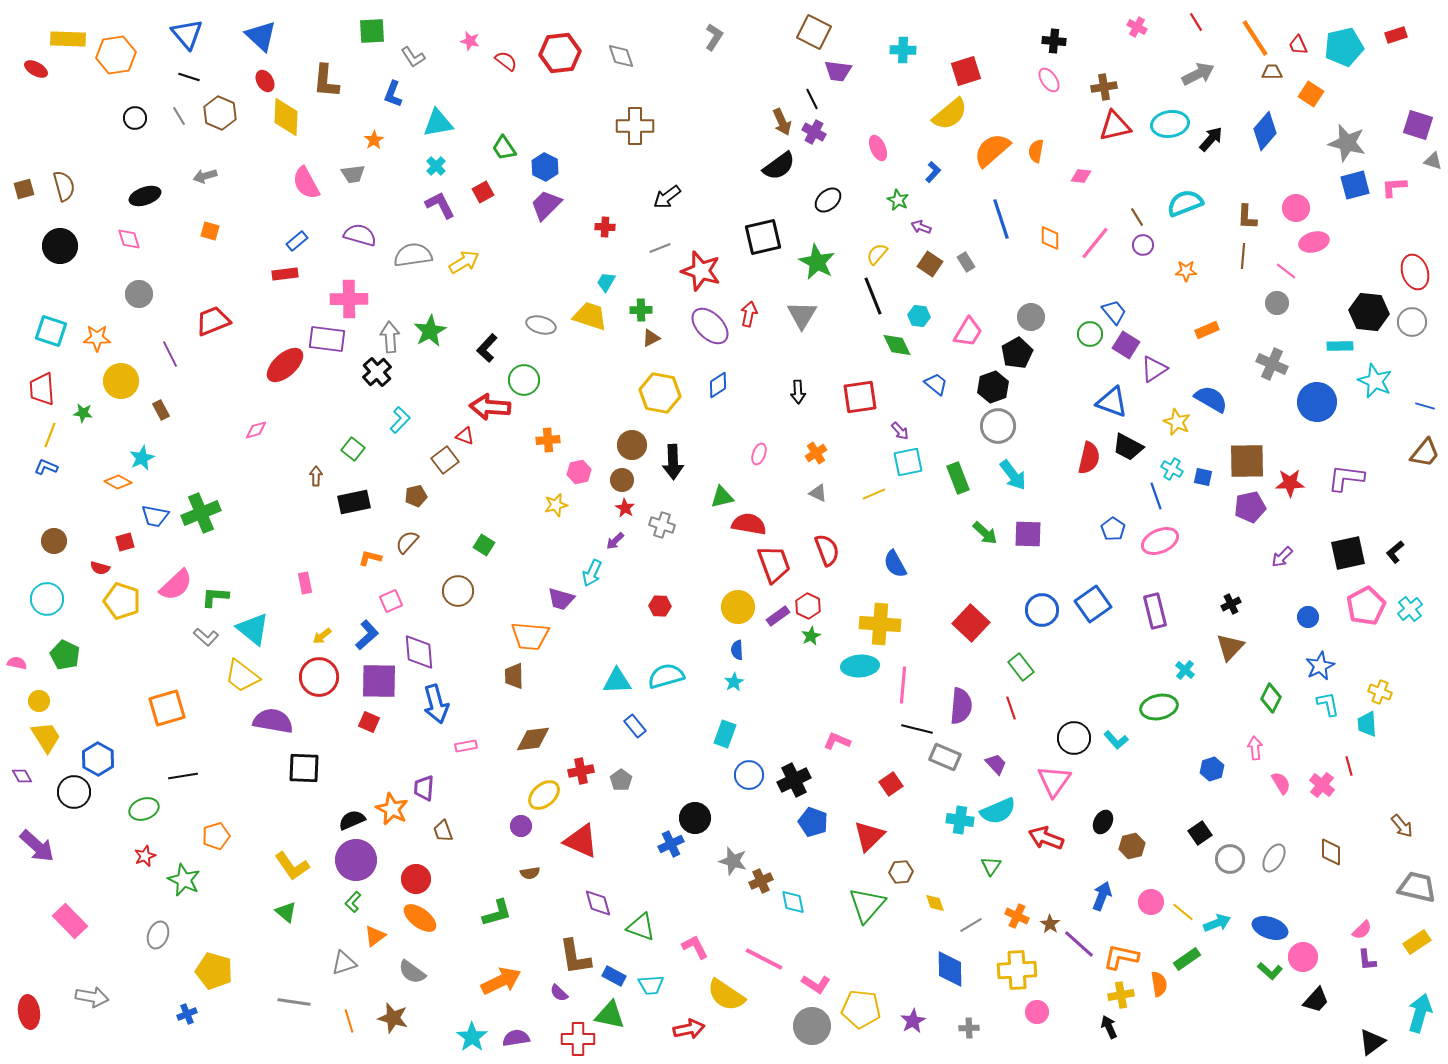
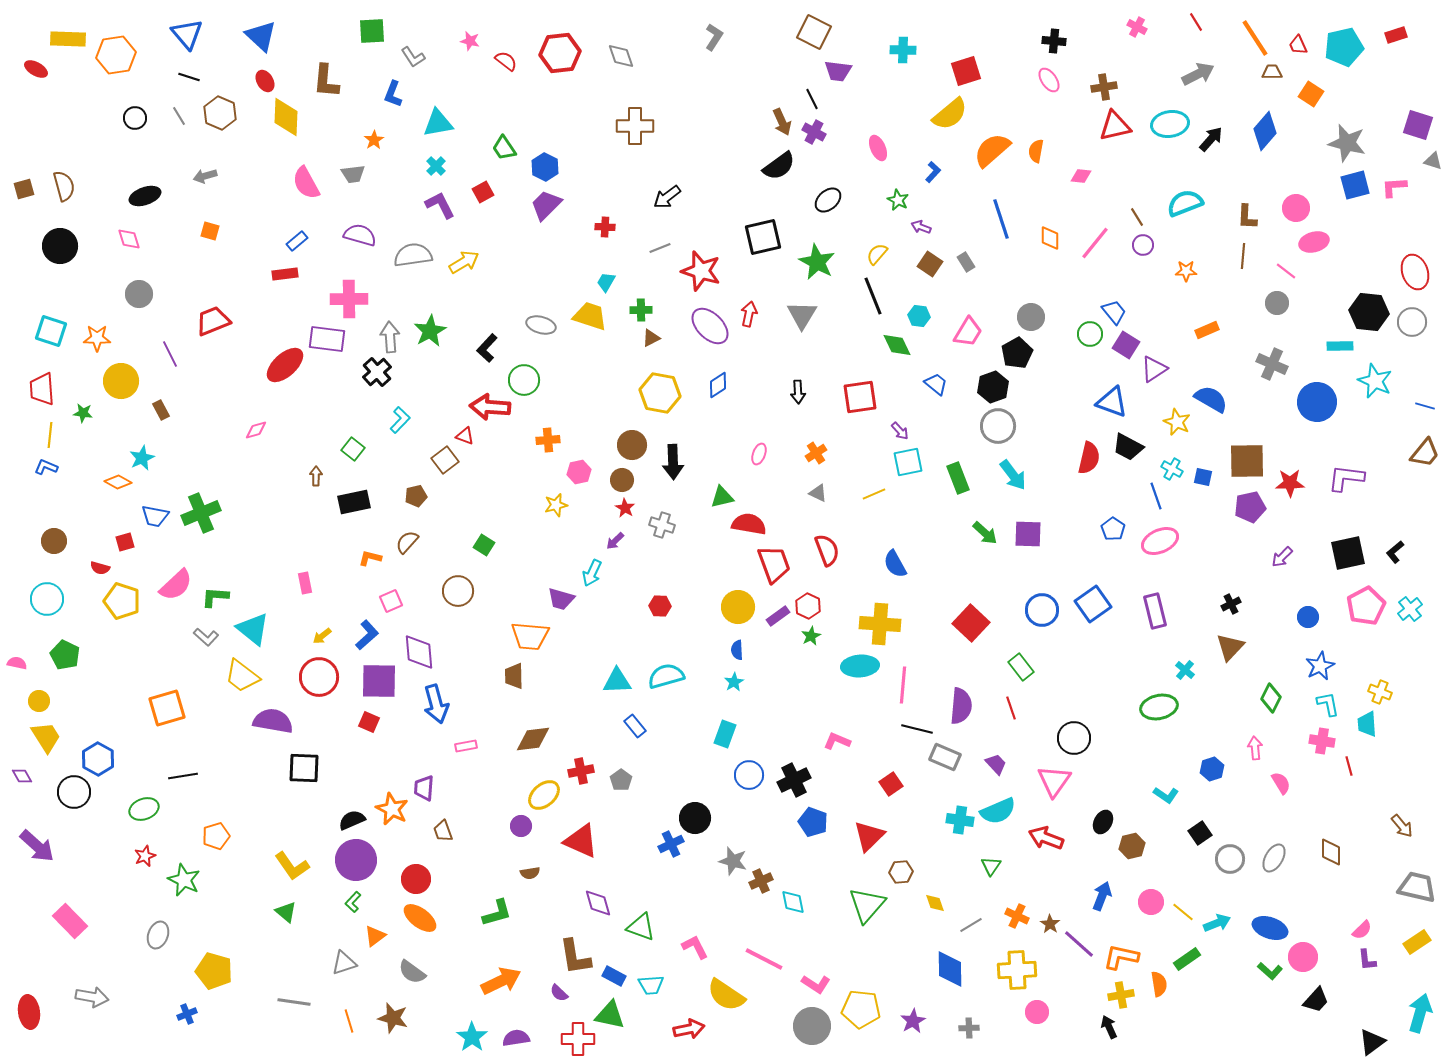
yellow line at (50, 435): rotated 15 degrees counterclockwise
cyan L-shape at (1116, 740): moved 50 px right, 55 px down; rotated 15 degrees counterclockwise
pink cross at (1322, 785): moved 44 px up; rotated 30 degrees counterclockwise
